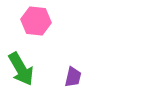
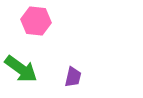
green arrow: rotated 24 degrees counterclockwise
